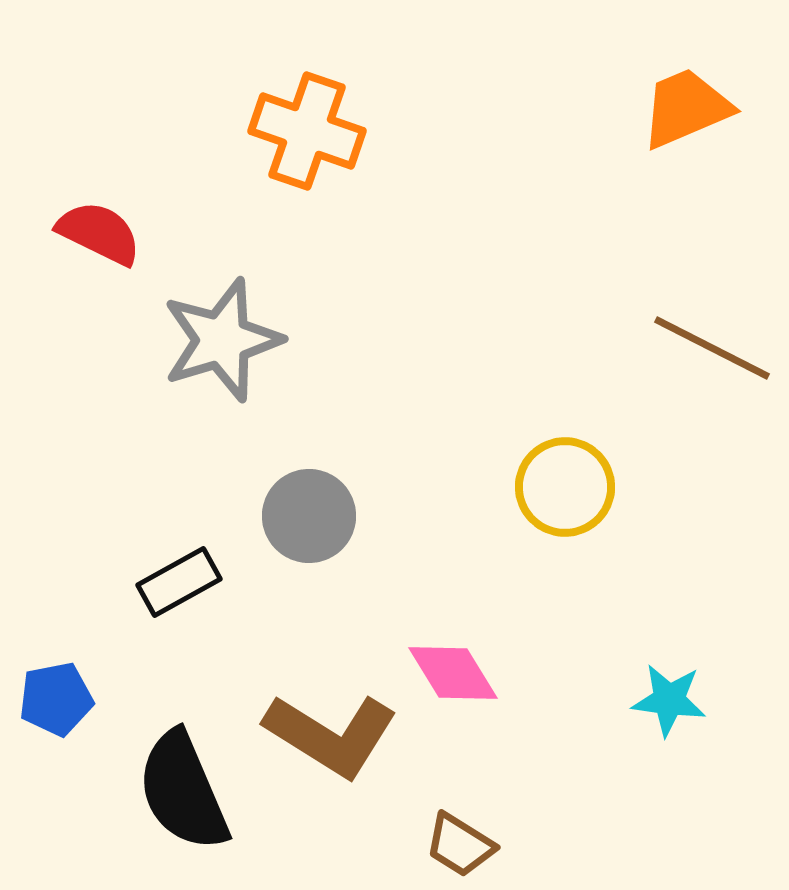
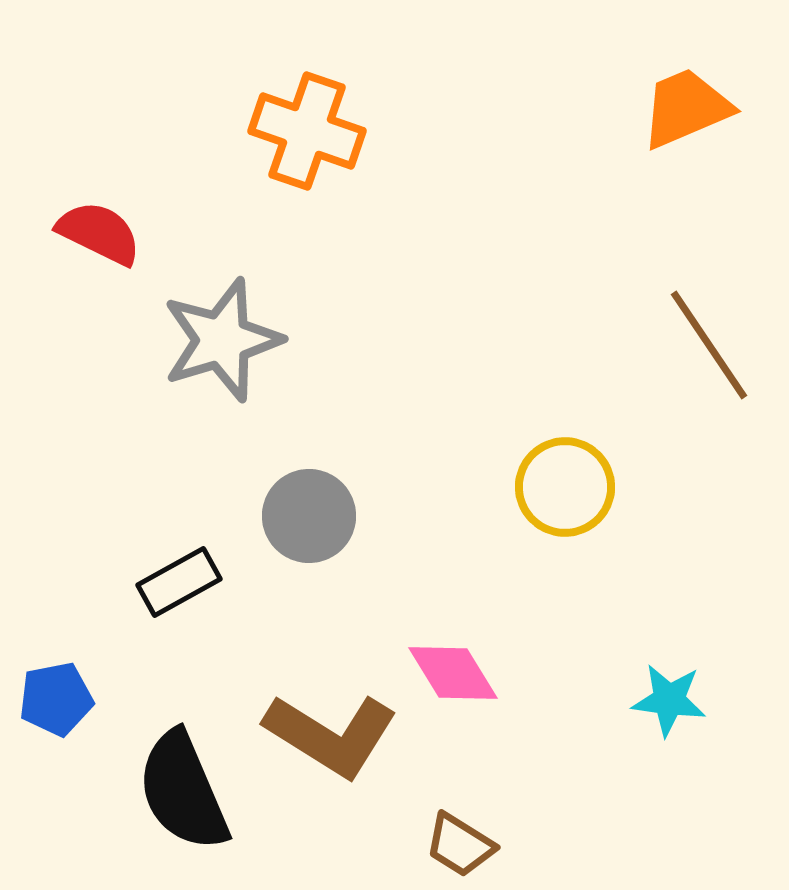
brown line: moved 3 px left, 3 px up; rotated 29 degrees clockwise
